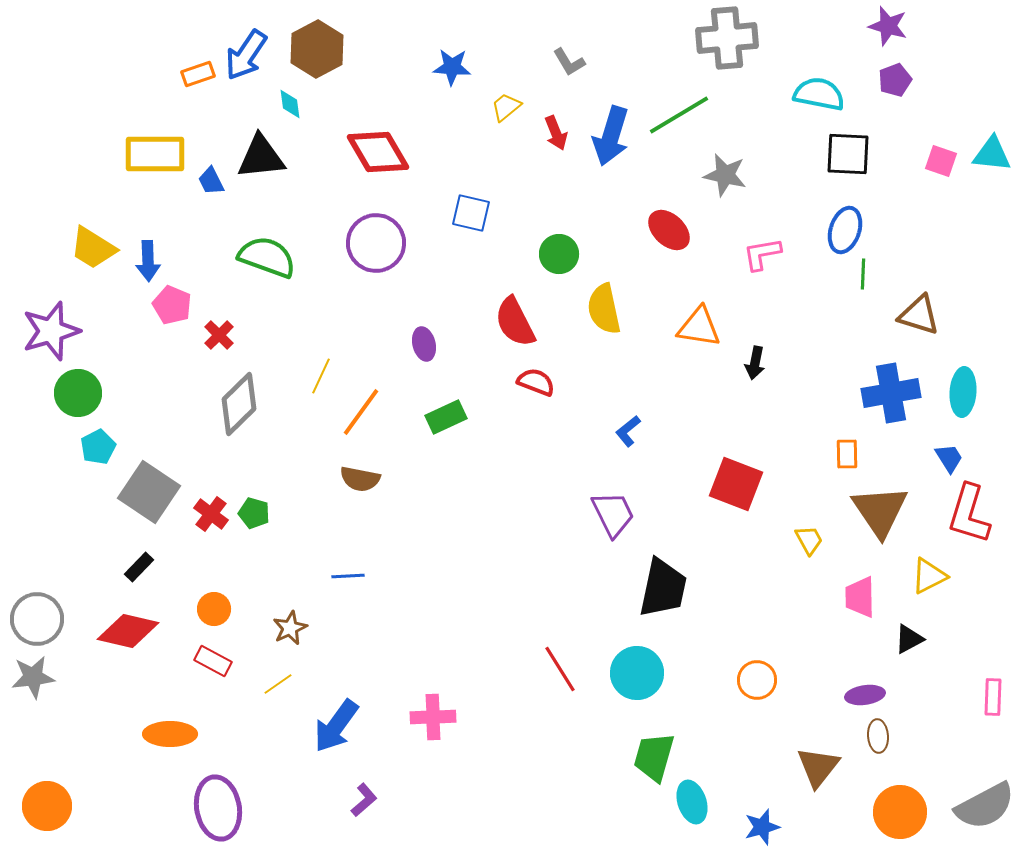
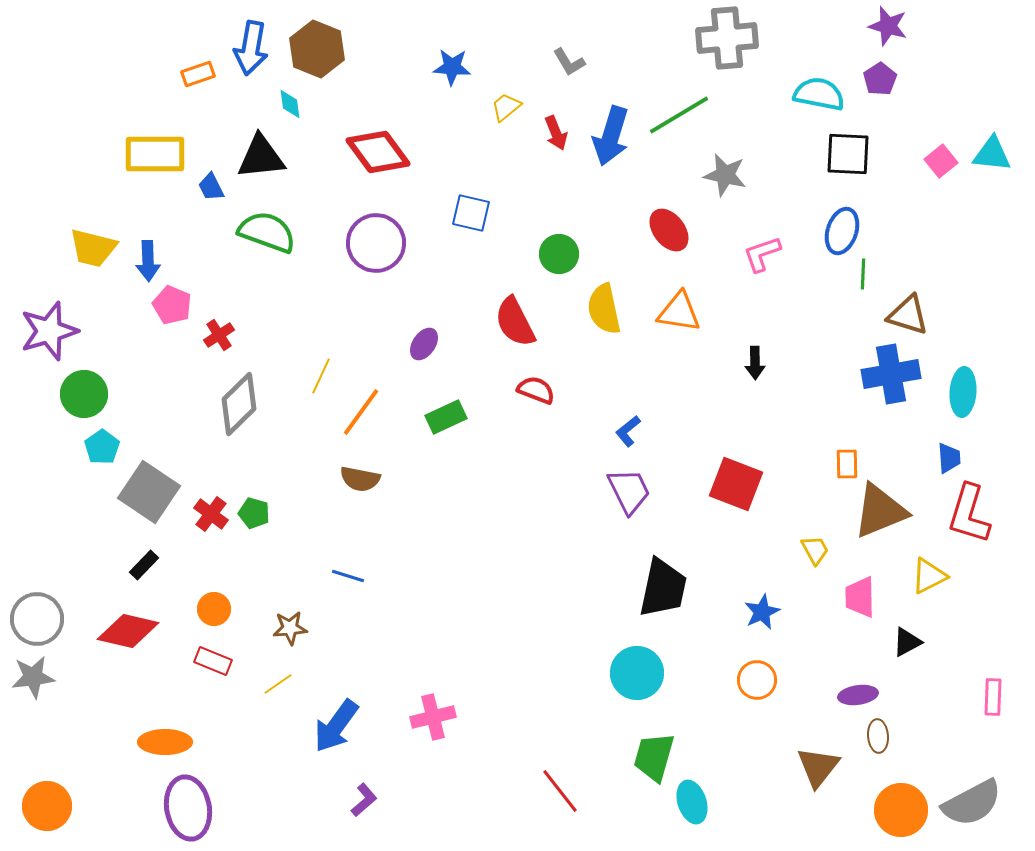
brown hexagon at (317, 49): rotated 10 degrees counterclockwise
blue arrow at (246, 55): moved 5 px right, 7 px up; rotated 24 degrees counterclockwise
purple pentagon at (895, 80): moved 15 px left, 1 px up; rotated 12 degrees counterclockwise
red diamond at (378, 152): rotated 6 degrees counterclockwise
pink square at (941, 161): rotated 32 degrees clockwise
blue trapezoid at (211, 181): moved 6 px down
red ellipse at (669, 230): rotated 9 degrees clockwise
blue ellipse at (845, 230): moved 3 px left, 1 px down
yellow trapezoid at (93, 248): rotated 18 degrees counterclockwise
pink L-shape at (762, 254): rotated 9 degrees counterclockwise
green semicircle at (267, 257): moved 25 px up
brown triangle at (919, 315): moved 11 px left
orange triangle at (699, 327): moved 20 px left, 15 px up
purple star at (51, 331): moved 2 px left
red cross at (219, 335): rotated 12 degrees clockwise
purple ellipse at (424, 344): rotated 48 degrees clockwise
black arrow at (755, 363): rotated 12 degrees counterclockwise
red semicircle at (536, 382): moved 8 px down
green circle at (78, 393): moved 6 px right, 1 px down
blue cross at (891, 393): moved 19 px up
cyan pentagon at (98, 447): moved 4 px right; rotated 8 degrees counterclockwise
orange rectangle at (847, 454): moved 10 px down
blue trapezoid at (949, 458): rotated 28 degrees clockwise
brown triangle at (880, 511): rotated 42 degrees clockwise
purple trapezoid at (613, 514): moved 16 px right, 23 px up
yellow trapezoid at (809, 540): moved 6 px right, 10 px down
black rectangle at (139, 567): moved 5 px right, 2 px up
blue line at (348, 576): rotated 20 degrees clockwise
brown star at (290, 628): rotated 20 degrees clockwise
black triangle at (909, 639): moved 2 px left, 3 px down
red rectangle at (213, 661): rotated 6 degrees counterclockwise
red line at (560, 669): moved 122 px down; rotated 6 degrees counterclockwise
purple ellipse at (865, 695): moved 7 px left
pink cross at (433, 717): rotated 12 degrees counterclockwise
orange ellipse at (170, 734): moved 5 px left, 8 px down
gray semicircle at (985, 806): moved 13 px left, 3 px up
purple ellipse at (218, 808): moved 30 px left
orange circle at (900, 812): moved 1 px right, 2 px up
blue star at (762, 827): moved 215 px up; rotated 9 degrees counterclockwise
